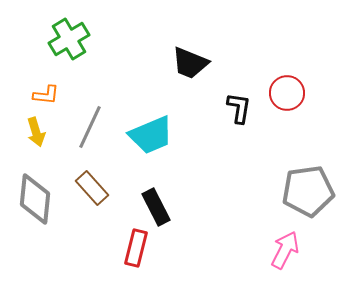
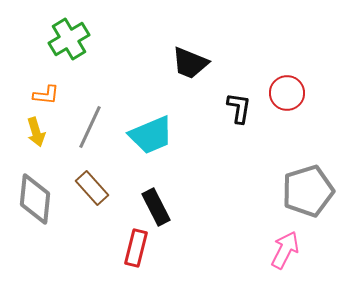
gray pentagon: rotated 9 degrees counterclockwise
